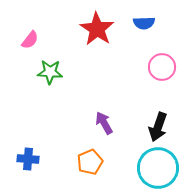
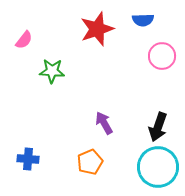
blue semicircle: moved 1 px left, 3 px up
red star: rotated 20 degrees clockwise
pink semicircle: moved 6 px left
pink circle: moved 11 px up
green star: moved 2 px right, 1 px up
cyan circle: moved 1 px up
